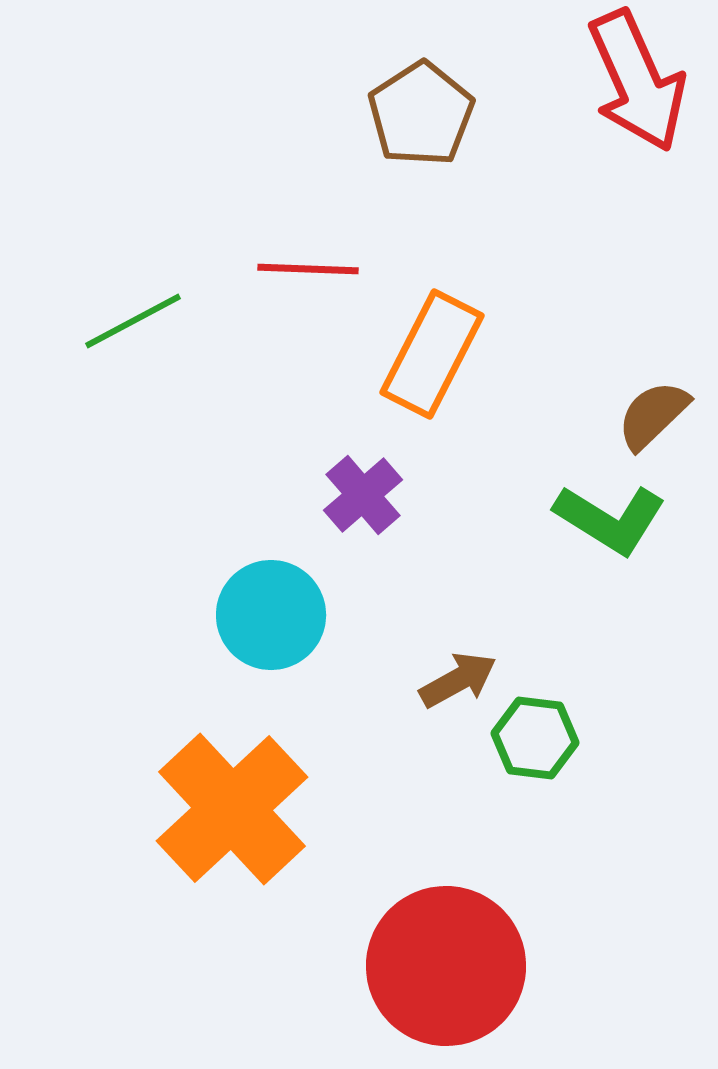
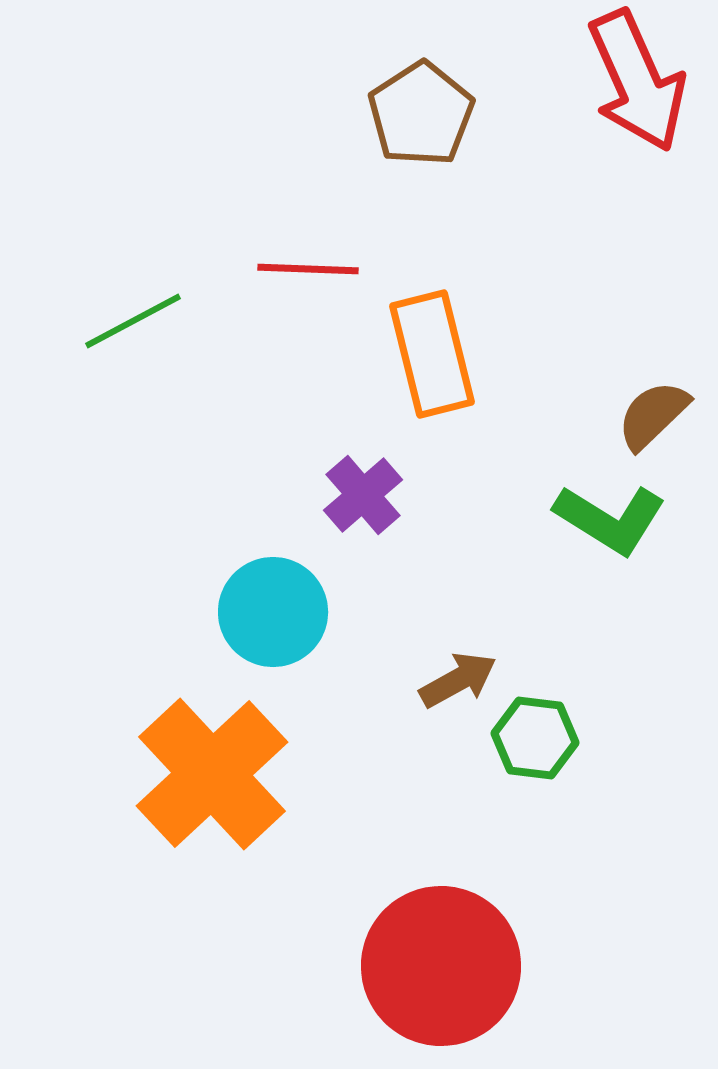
orange rectangle: rotated 41 degrees counterclockwise
cyan circle: moved 2 px right, 3 px up
orange cross: moved 20 px left, 35 px up
red circle: moved 5 px left
